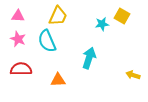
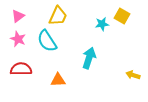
pink triangle: rotated 40 degrees counterclockwise
cyan semicircle: rotated 10 degrees counterclockwise
